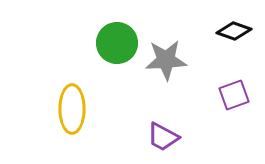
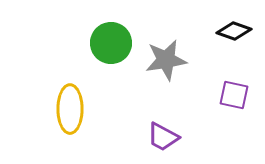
green circle: moved 6 px left
gray star: rotated 6 degrees counterclockwise
purple square: rotated 32 degrees clockwise
yellow ellipse: moved 2 px left
